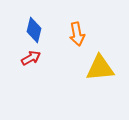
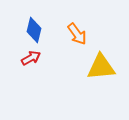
orange arrow: rotated 25 degrees counterclockwise
yellow triangle: moved 1 px right, 1 px up
